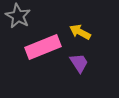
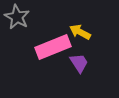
gray star: moved 1 px left, 1 px down
pink rectangle: moved 10 px right
